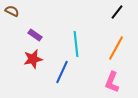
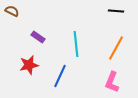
black line: moved 1 px left, 1 px up; rotated 56 degrees clockwise
purple rectangle: moved 3 px right, 2 px down
red star: moved 4 px left, 6 px down
blue line: moved 2 px left, 4 px down
